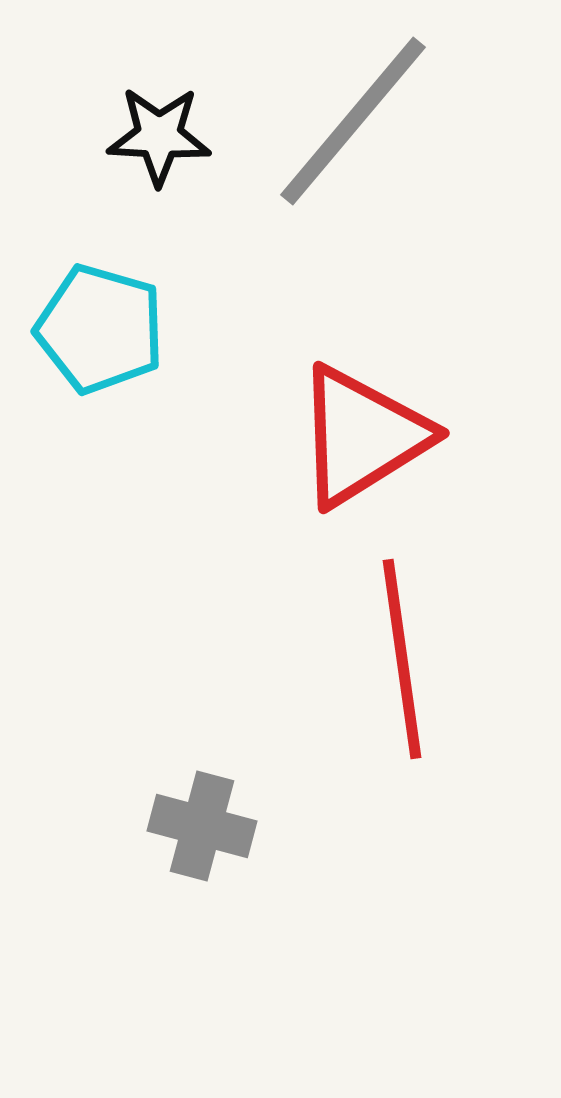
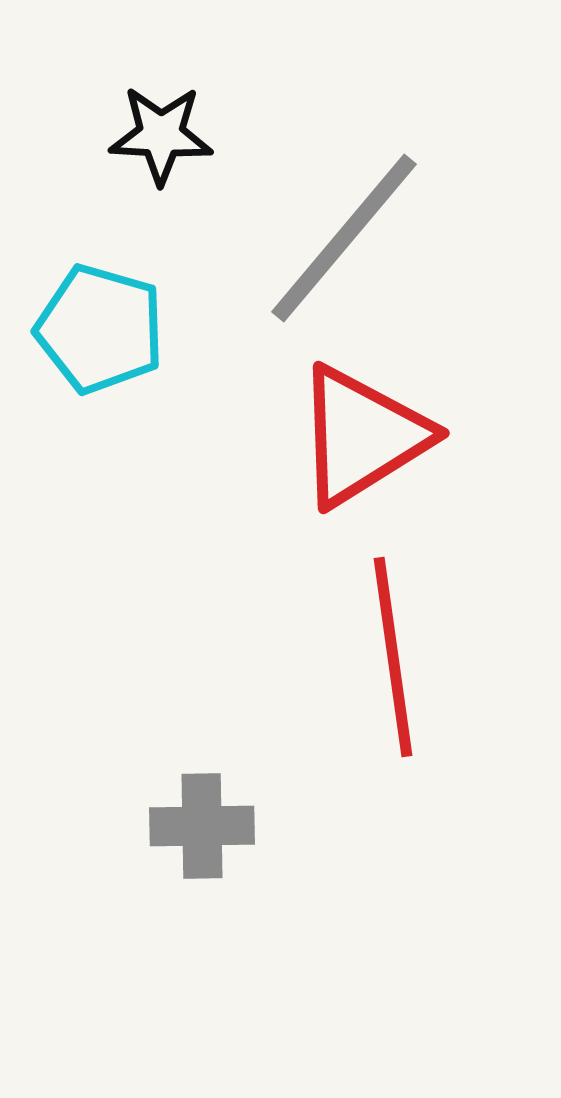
gray line: moved 9 px left, 117 px down
black star: moved 2 px right, 1 px up
red line: moved 9 px left, 2 px up
gray cross: rotated 16 degrees counterclockwise
